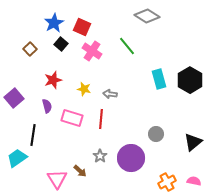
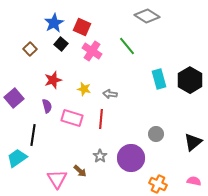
orange cross: moved 9 px left, 2 px down; rotated 36 degrees counterclockwise
